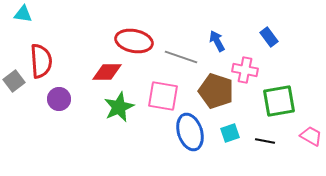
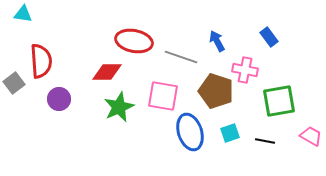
gray square: moved 2 px down
